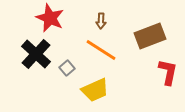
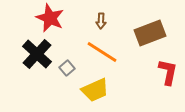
brown rectangle: moved 3 px up
orange line: moved 1 px right, 2 px down
black cross: moved 1 px right
